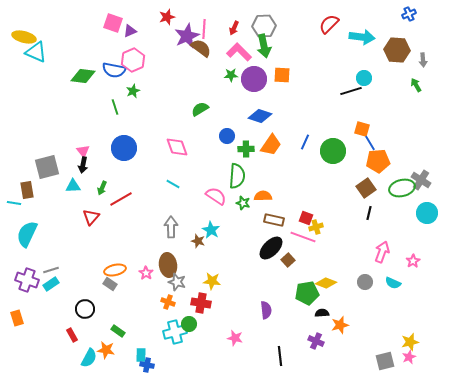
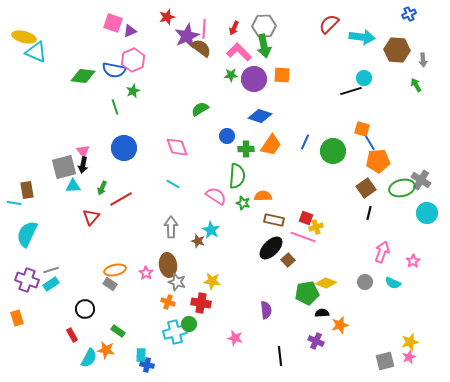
gray square at (47, 167): moved 17 px right
